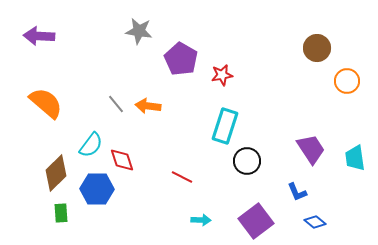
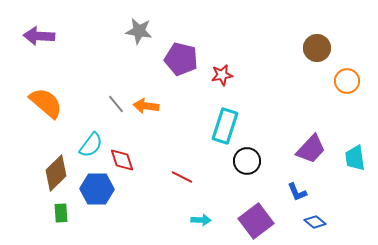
purple pentagon: rotated 16 degrees counterclockwise
orange arrow: moved 2 px left
purple trapezoid: rotated 76 degrees clockwise
